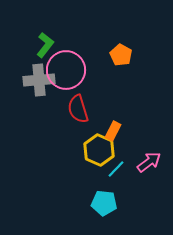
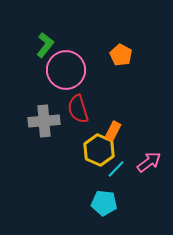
gray cross: moved 5 px right, 41 px down
